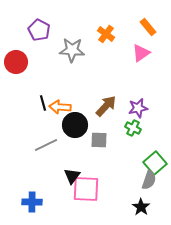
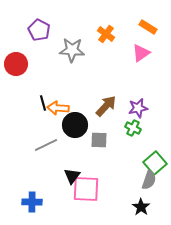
orange rectangle: rotated 18 degrees counterclockwise
red circle: moved 2 px down
orange arrow: moved 2 px left, 1 px down
